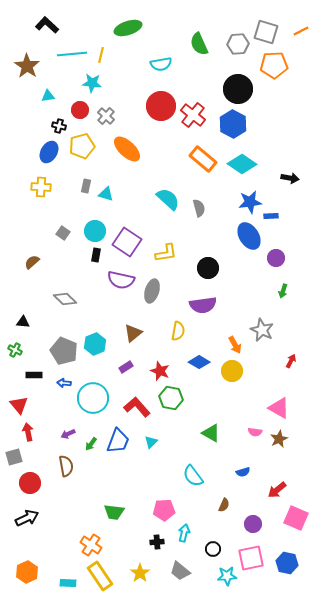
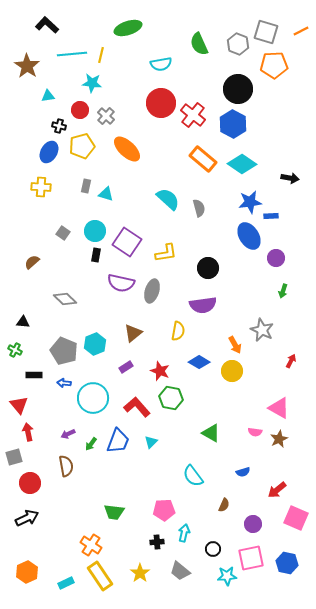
gray hexagon at (238, 44): rotated 25 degrees clockwise
red circle at (161, 106): moved 3 px up
purple semicircle at (121, 280): moved 3 px down
cyan rectangle at (68, 583): moved 2 px left; rotated 28 degrees counterclockwise
